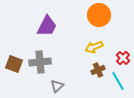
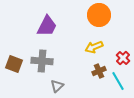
gray cross: moved 2 px right, 1 px up; rotated 10 degrees clockwise
brown cross: moved 1 px right, 1 px down
